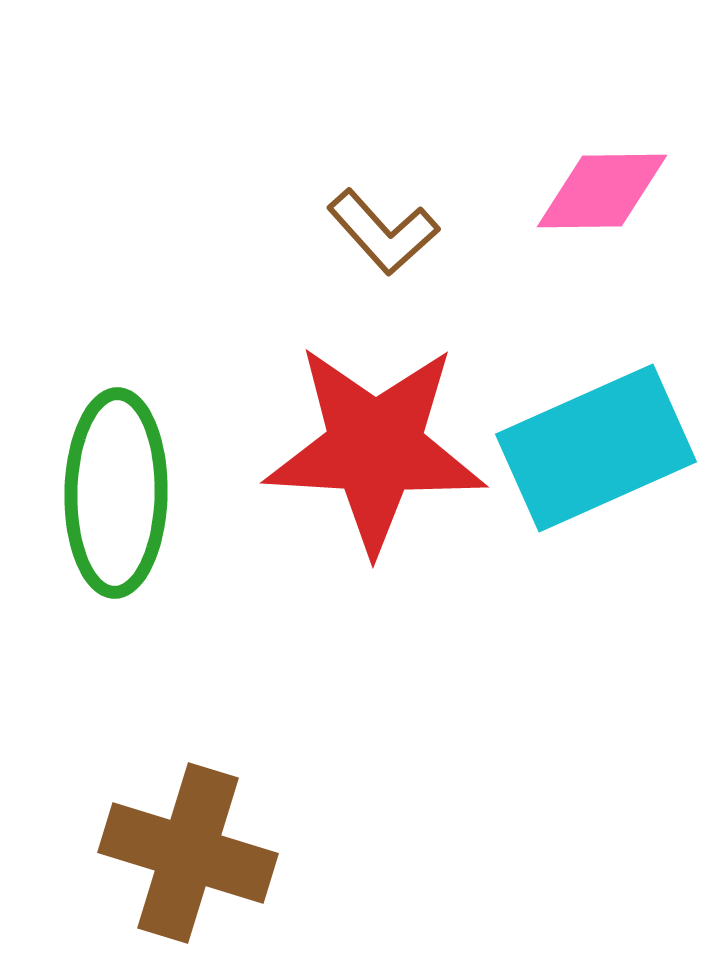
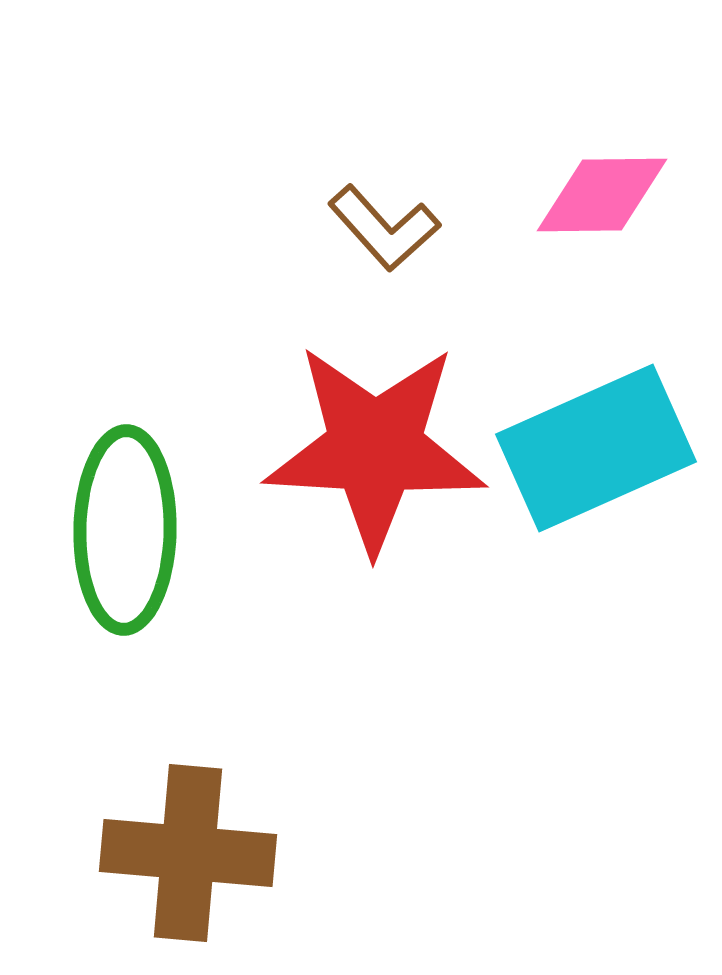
pink diamond: moved 4 px down
brown L-shape: moved 1 px right, 4 px up
green ellipse: moved 9 px right, 37 px down
brown cross: rotated 12 degrees counterclockwise
